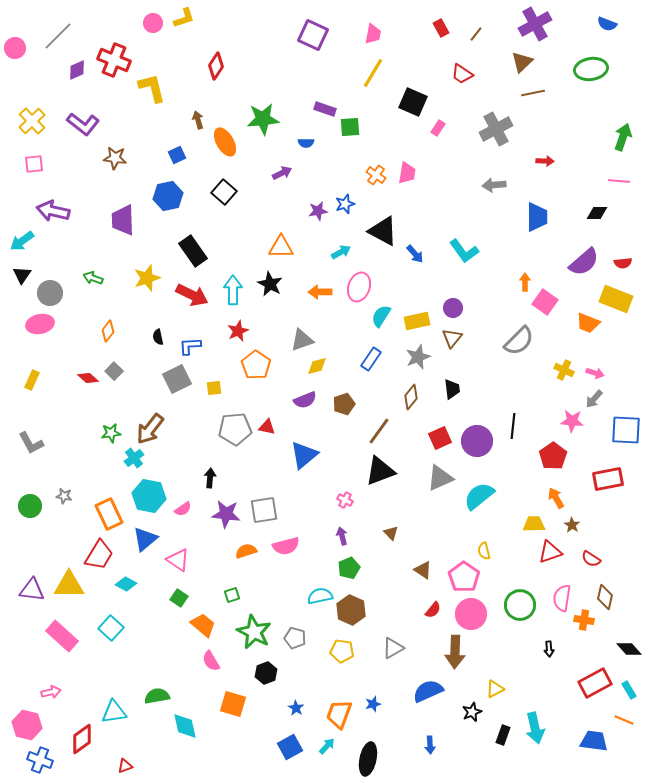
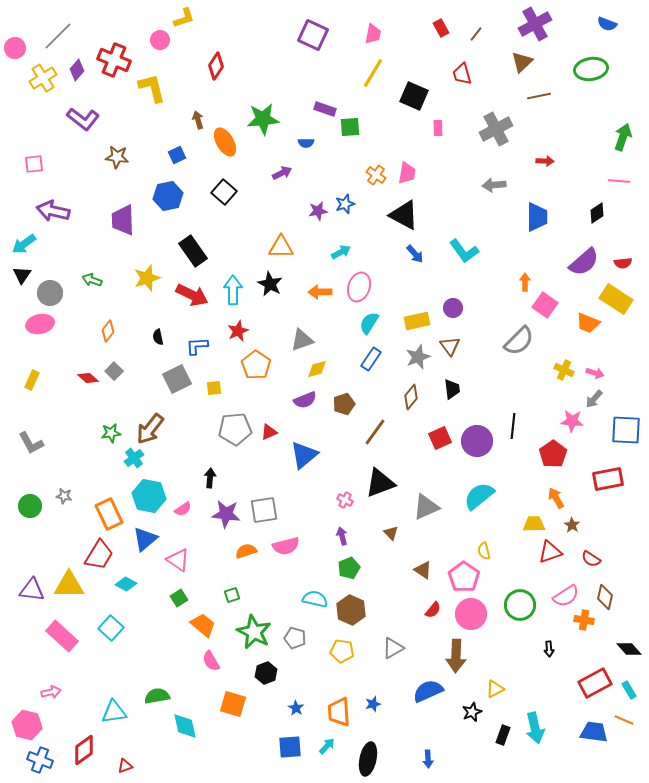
pink circle at (153, 23): moved 7 px right, 17 px down
purple diamond at (77, 70): rotated 25 degrees counterclockwise
red trapezoid at (462, 74): rotated 40 degrees clockwise
brown line at (533, 93): moved 6 px right, 3 px down
black square at (413, 102): moved 1 px right, 6 px up
yellow cross at (32, 121): moved 11 px right, 43 px up; rotated 12 degrees clockwise
purple L-shape at (83, 124): moved 5 px up
pink rectangle at (438, 128): rotated 35 degrees counterclockwise
brown star at (115, 158): moved 2 px right, 1 px up
black diamond at (597, 213): rotated 35 degrees counterclockwise
black triangle at (383, 231): moved 21 px right, 16 px up
cyan arrow at (22, 241): moved 2 px right, 3 px down
green arrow at (93, 278): moved 1 px left, 2 px down
yellow rectangle at (616, 299): rotated 12 degrees clockwise
pink square at (545, 302): moved 3 px down
cyan semicircle at (381, 316): moved 12 px left, 7 px down
brown triangle at (452, 338): moved 2 px left, 8 px down; rotated 15 degrees counterclockwise
blue L-shape at (190, 346): moved 7 px right
yellow diamond at (317, 366): moved 3 px down
red triangle at (267, 427): moved 2 px right, 5 px down; rotated 36 degrees counterclockwise
brown line at (379, 431): moved 4 px left, 1 px down
red pentagon at (553, 456): moved 2 px up
black triangle at (380, 471): moved 12 px down
gray triangle at (440, 478): moved 14 px left, 29 px down
cyan semicircle at (320, 596): moved 5 px left, 3 px down; rotated 25 degrees clockwise
green square at (179, 598): rotated 24 degrees clockwise
pink semicircle at (562, 598): moved 4 px right, 2 px up; rotated 132 degrees counterclockwise
brown arrow at (455, 652): moved 1 px right, 4 px down
orange trapezoid at (339, 714): moved 2 px up; rotated 24 degrees counterclockwise
red diamond at (82, 739): moved 2 px right, 11 px down
blue trapezoid at (594, 741): moved 9 px up
blue arrow at (430, 745): moved 2 px left, 14 px down
blue square at (290, 747): rotated 25 degrees clockwise
